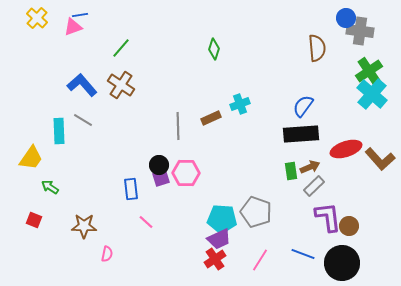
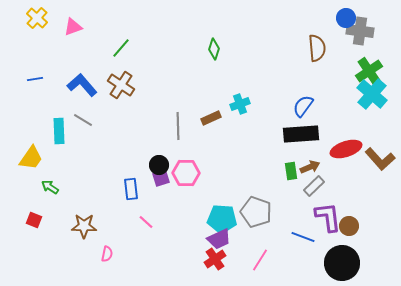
blue line at (80, 15): moved 45 px left, 64 px down
blue line at (303, 254): moved 17 px up
